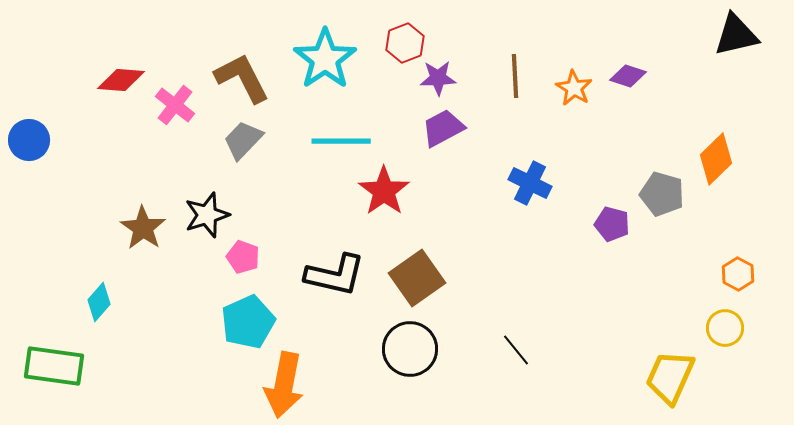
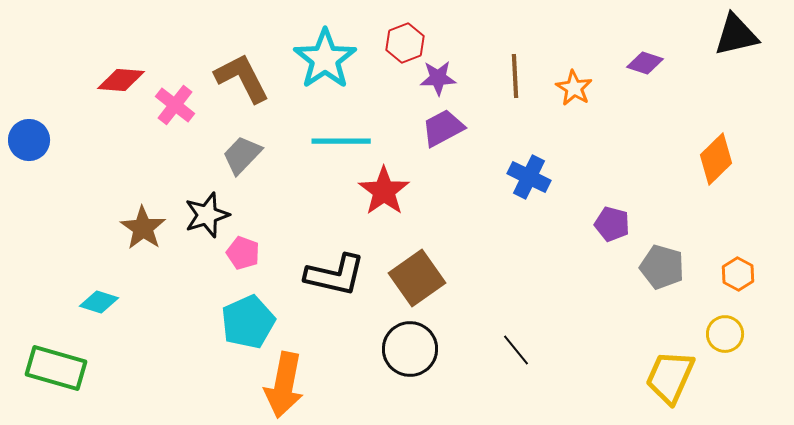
purple diamond: moved 17 px right, 13 px up
gray trapezoid: moved 1 px left, 15 px down
blue cross: moved 1 px left, 6 px up
gray pentagon: moved 73 px down
pink pentagon: moved 4 px up
cyan diamond: rotated 66 degrees clockwise
yellow circle: moved 6 px down
green rectangle: moved 2 px right, 2 px down; rotated 8 degrees clockwise
